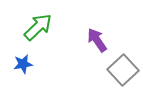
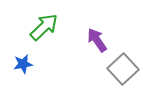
green arrow: moved 6 px right
gray square: moved 1 px up
